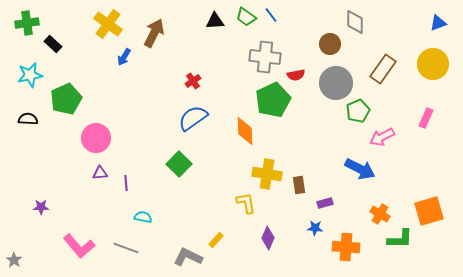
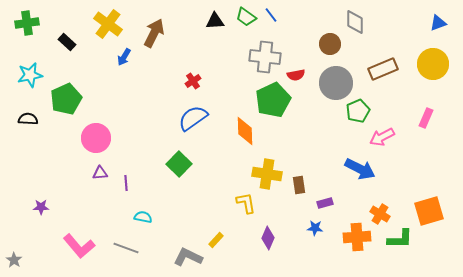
black rectangle at (53, 44): moved 14 px right, 2 px up
brown rectangle at (383, 69): rotated 32 degrees clockwise
orange cross at (346, 247): moved 11 px right, 10 px up; rotated 8 degrees counterclockwise
